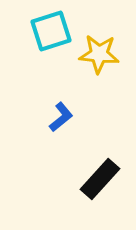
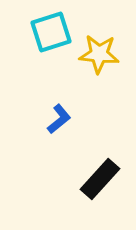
cyan square: moved 1 px down
blue L-shape: moved 2 px left, 2 px down
